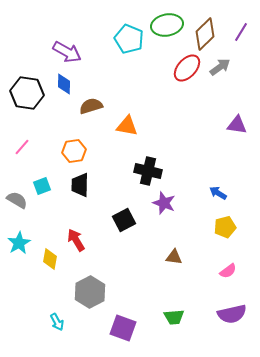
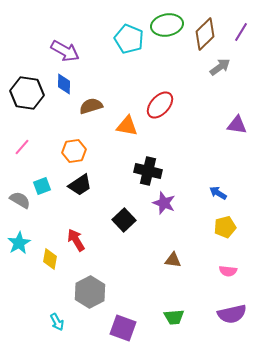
purple arrow: moved 2 px left, 1 px up
red ellipse: moved 27 px left, 37 px down
black trapezoid: rotated 125 degrees counterclockwise
gray semicircle: moved 3 px right
black square: rotated 15 degrees counterclockwise
brown triangle: moved 1 px left, 3 px down
pink semicircle: rotated 42 degrees clockwise
